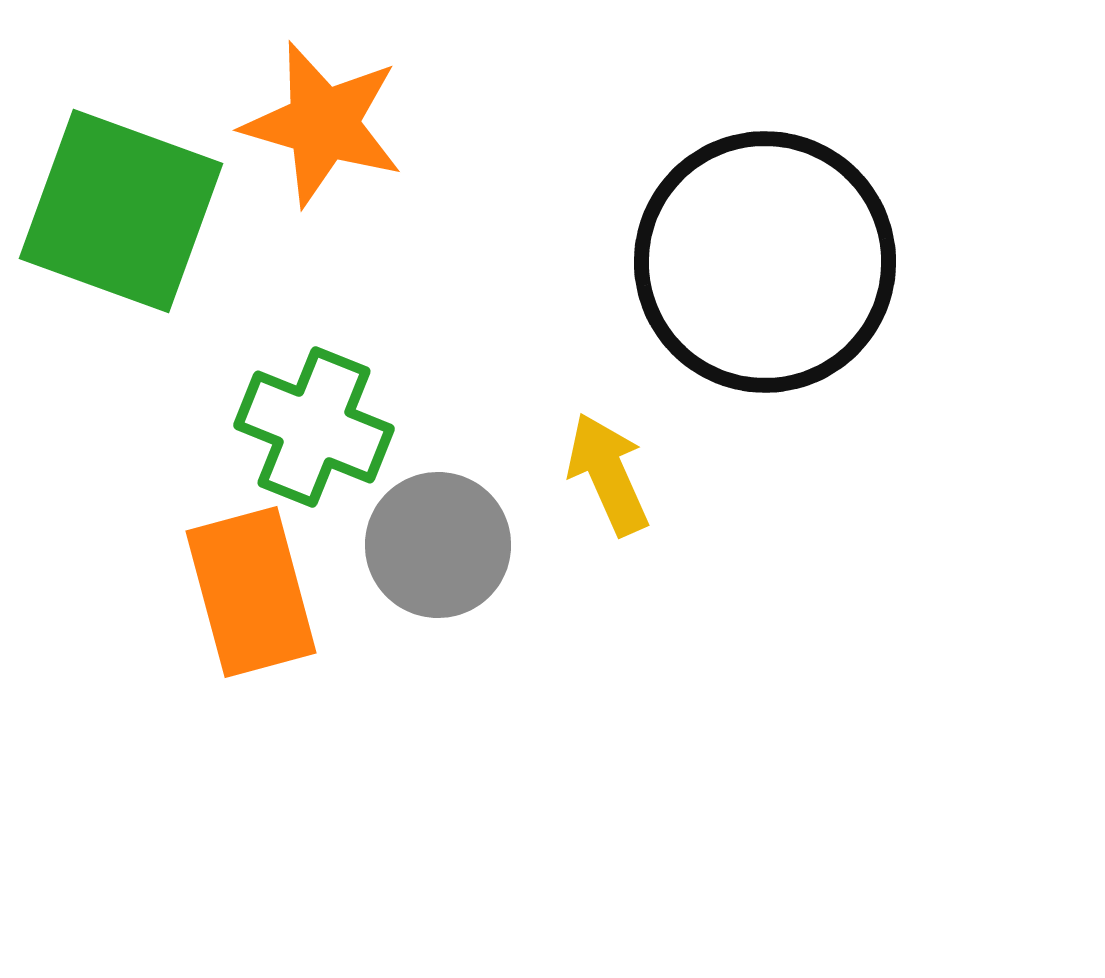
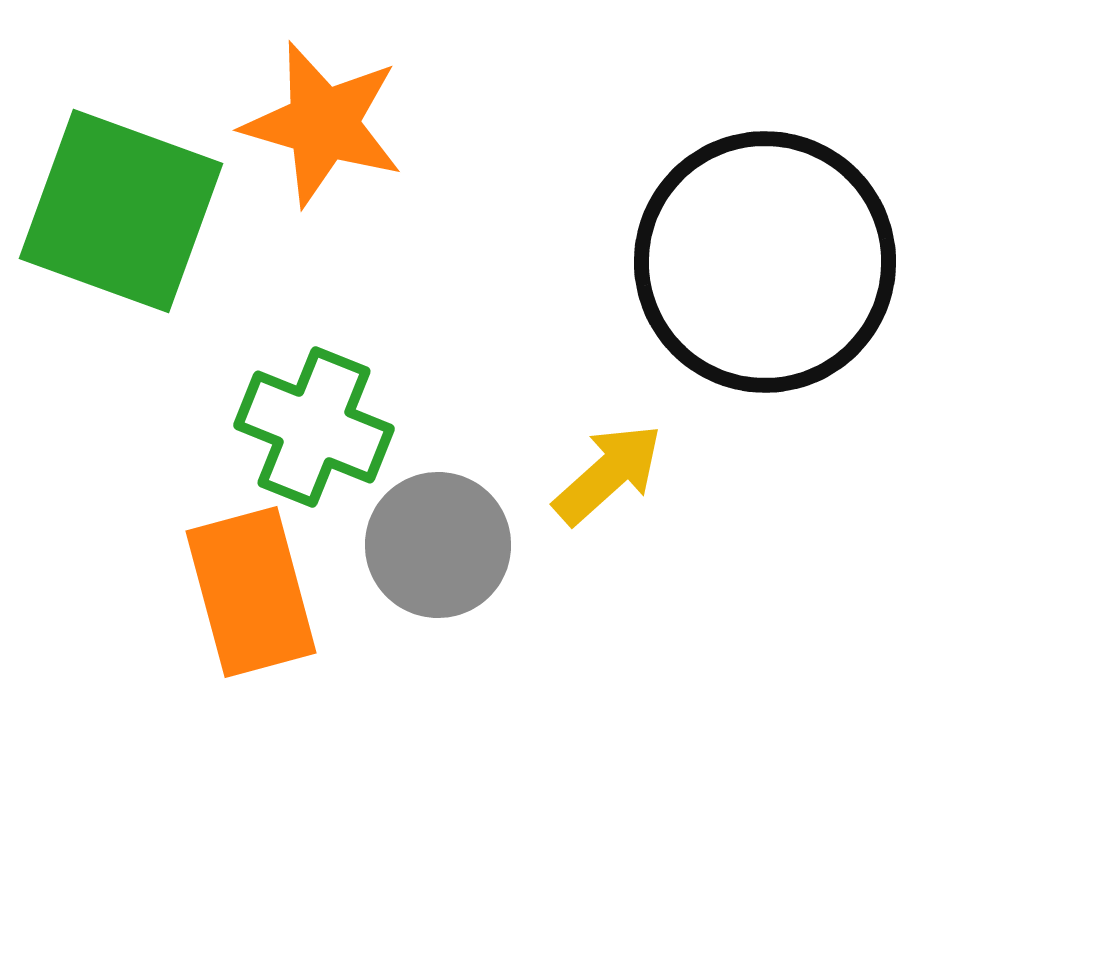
yellow arrow: rotated 72 degrees clockwise
